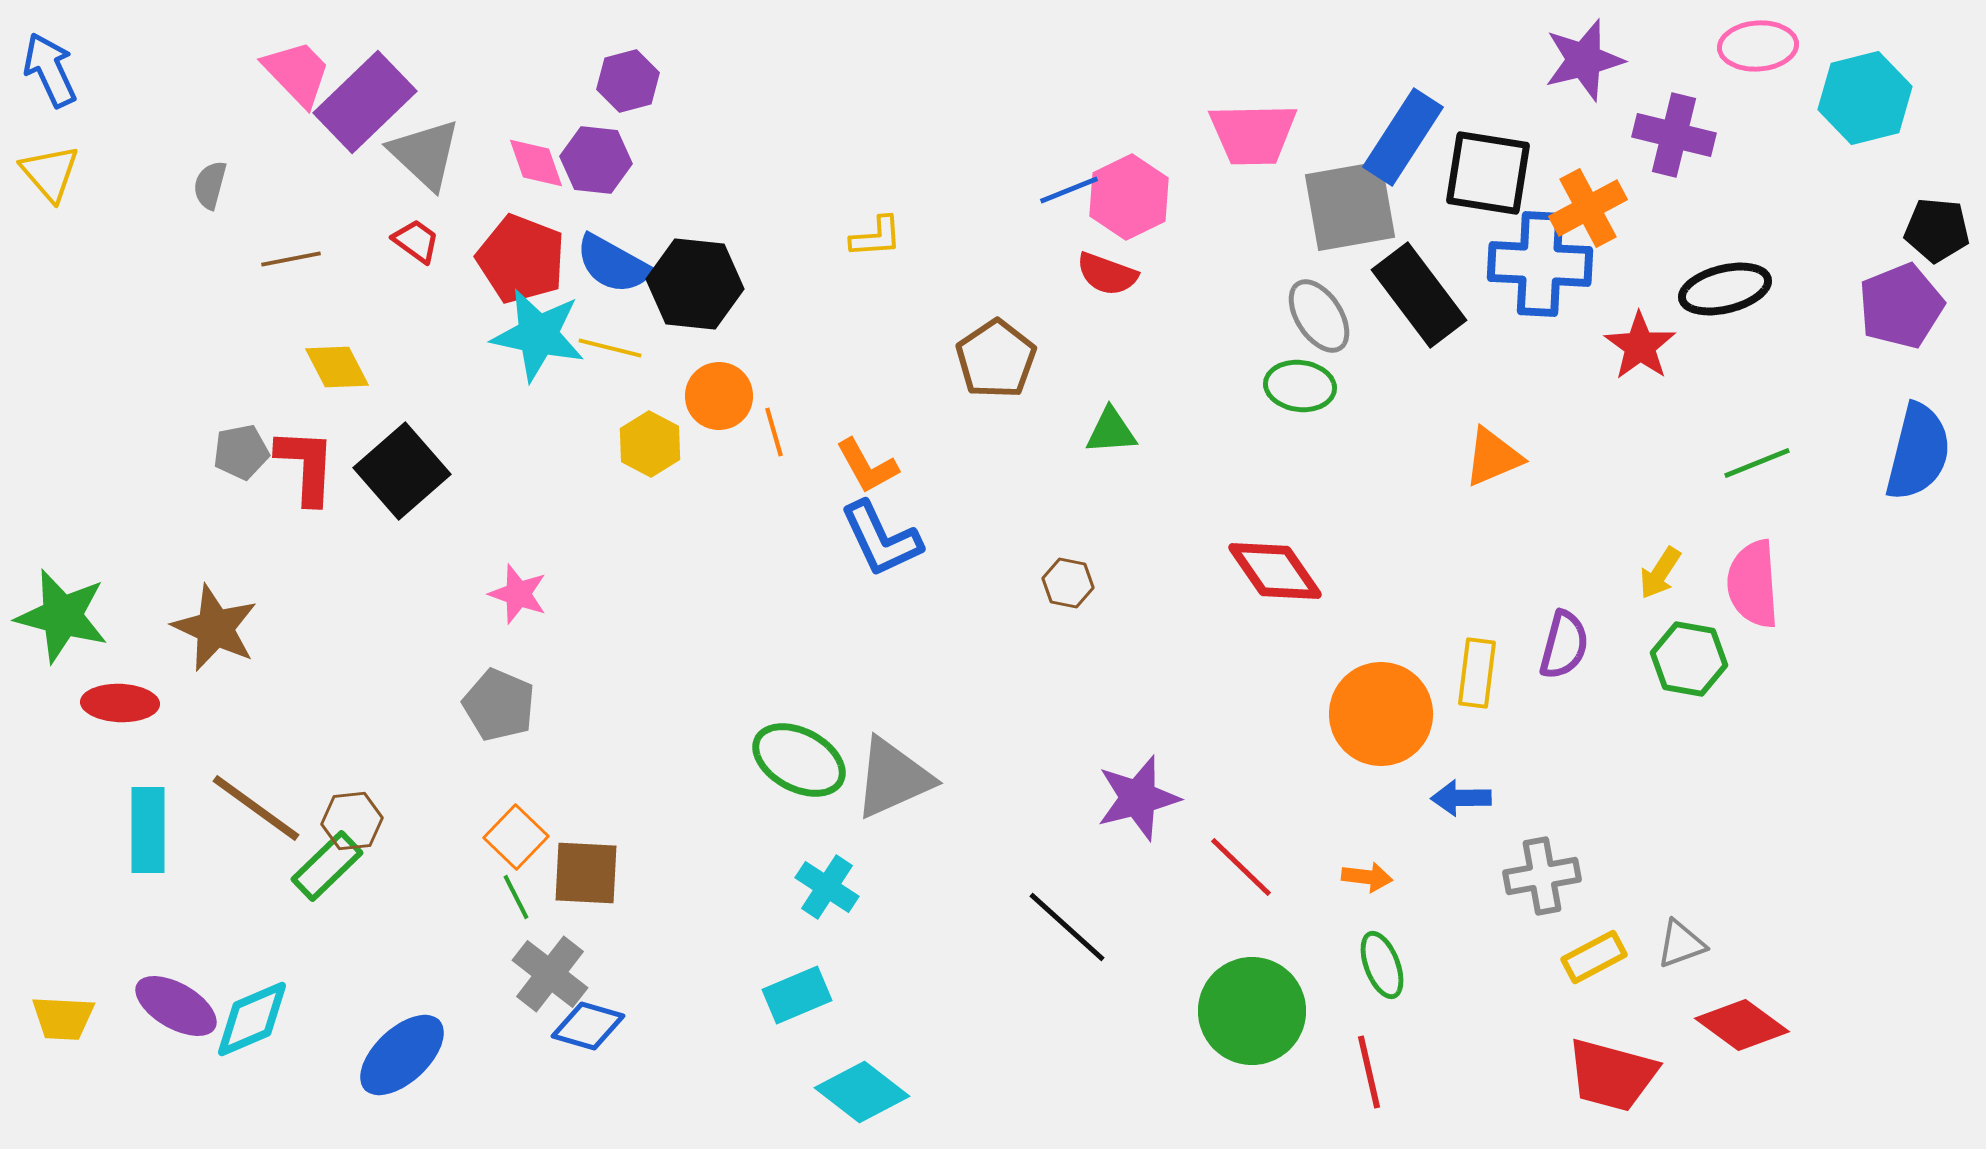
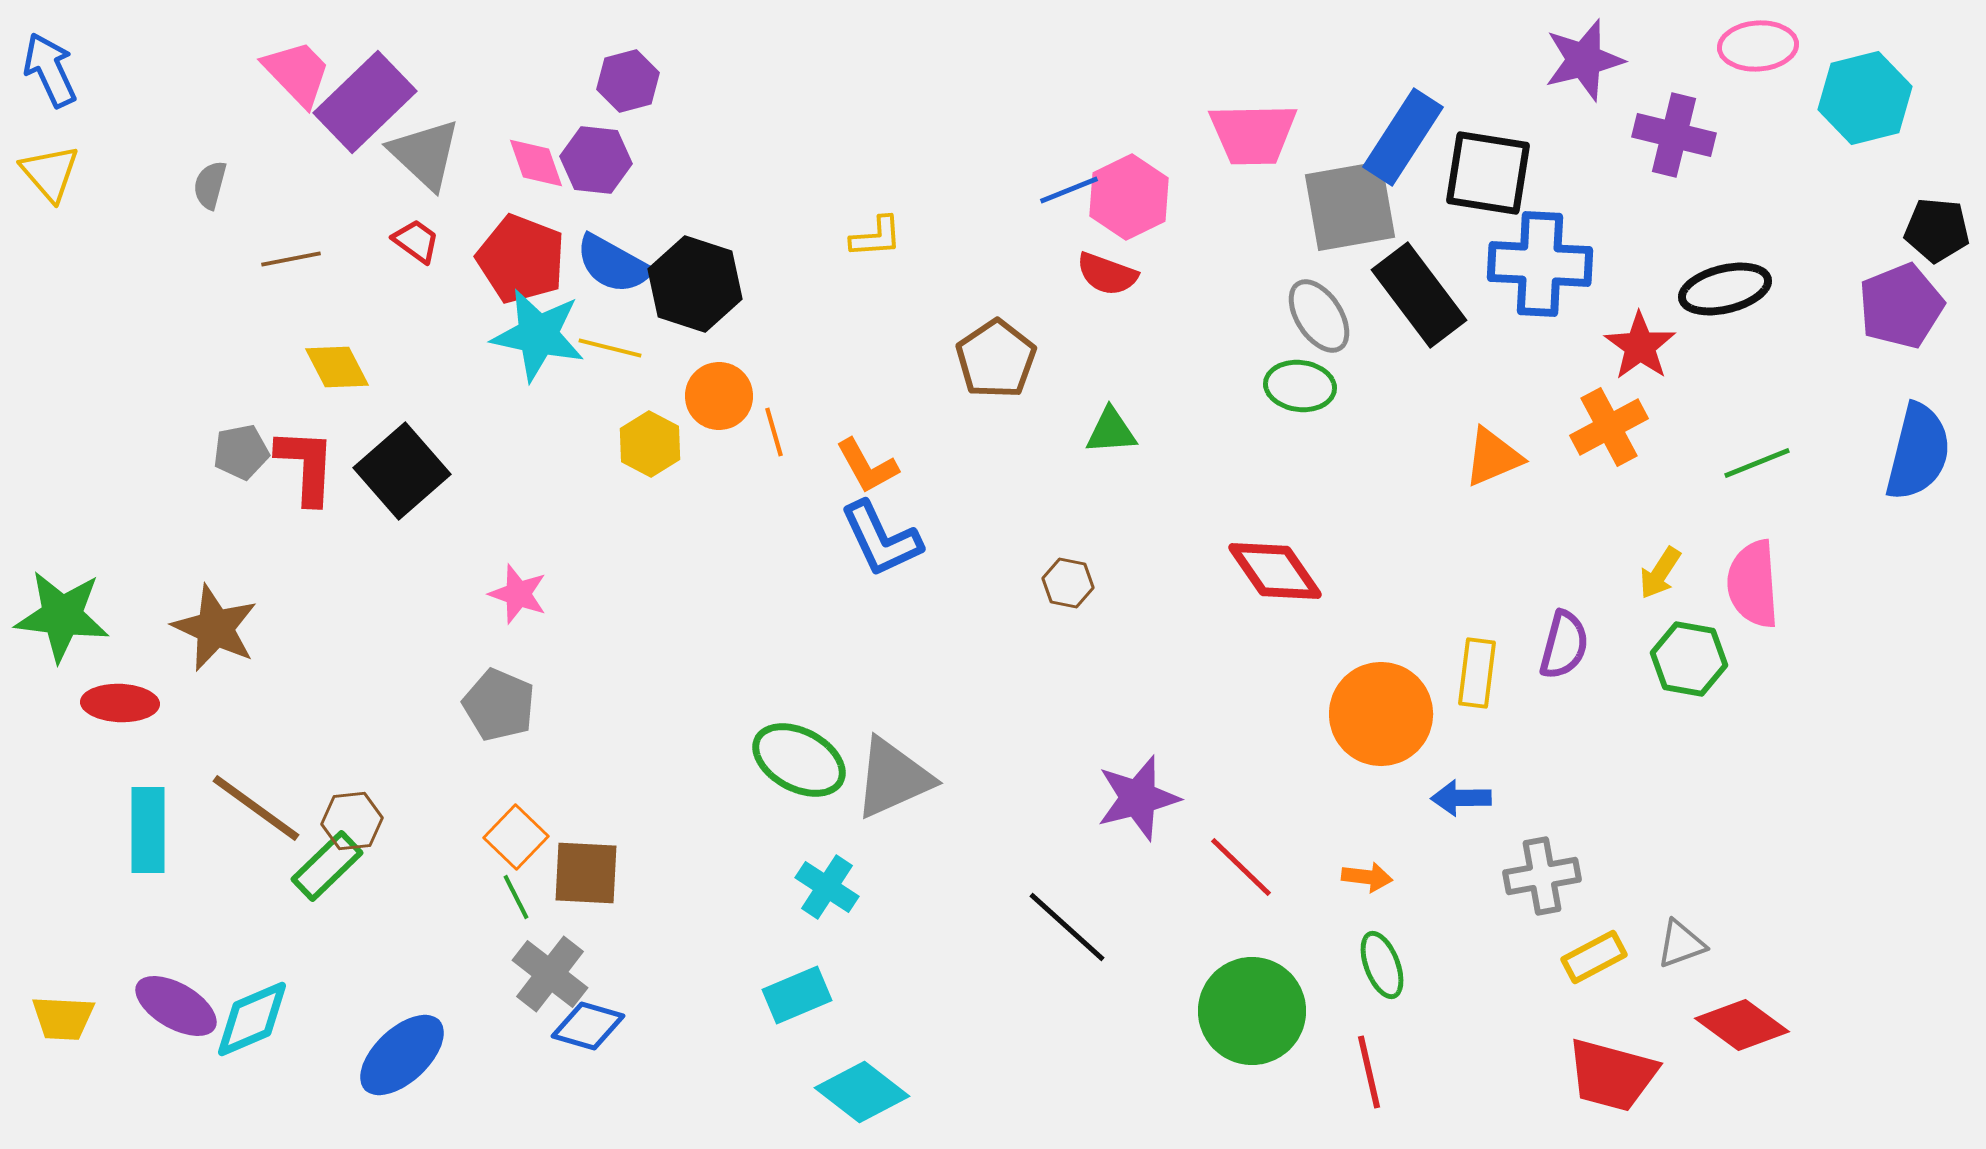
orange cross at (1588, 208): moved 21 px right, 219 px down
black hexagon at (695, 284): rotated 12 degrees clockwise
green star at (62, 616): rotated 8 degrees counterclockwise
